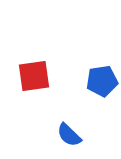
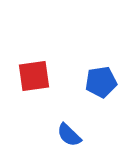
blue pentagon: moved 1 px left, 1 px down
